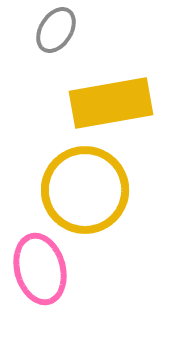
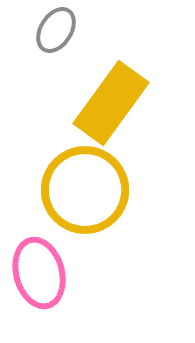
yellow rectangle: rotated 44 degrees counterclockwise
pink ellipse: moved 1 px left, 4 px down
